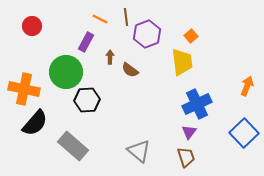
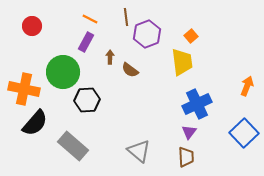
orange line: moved 10 px left
green circle: moved 3 px left
brown trapezoid: rotated 15 degrees clockwise
